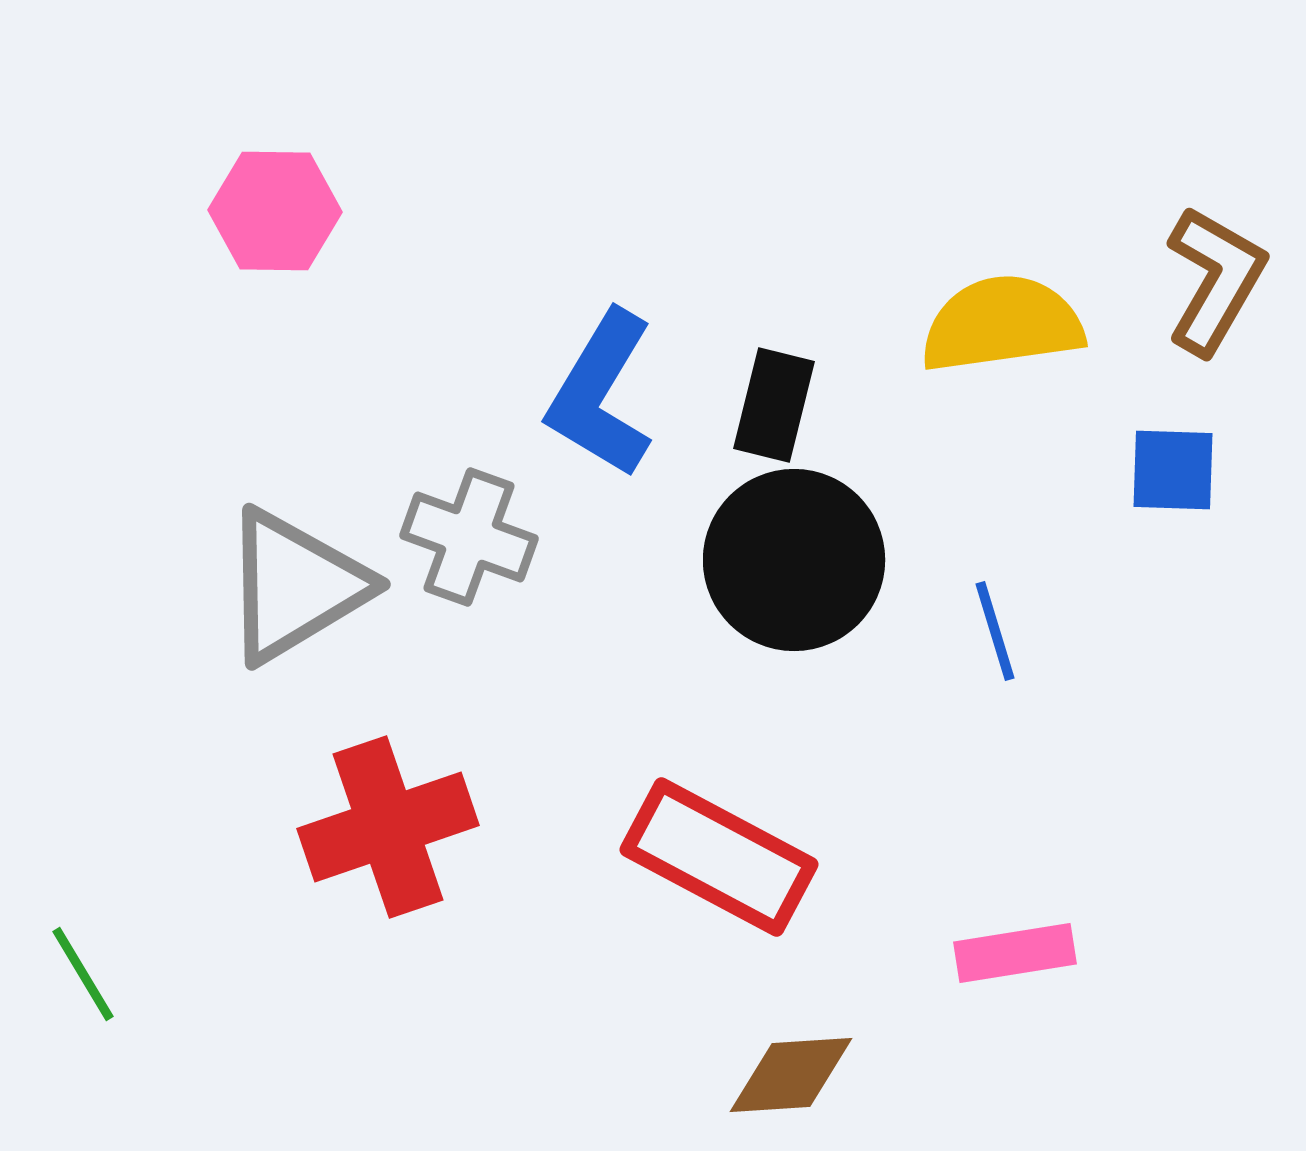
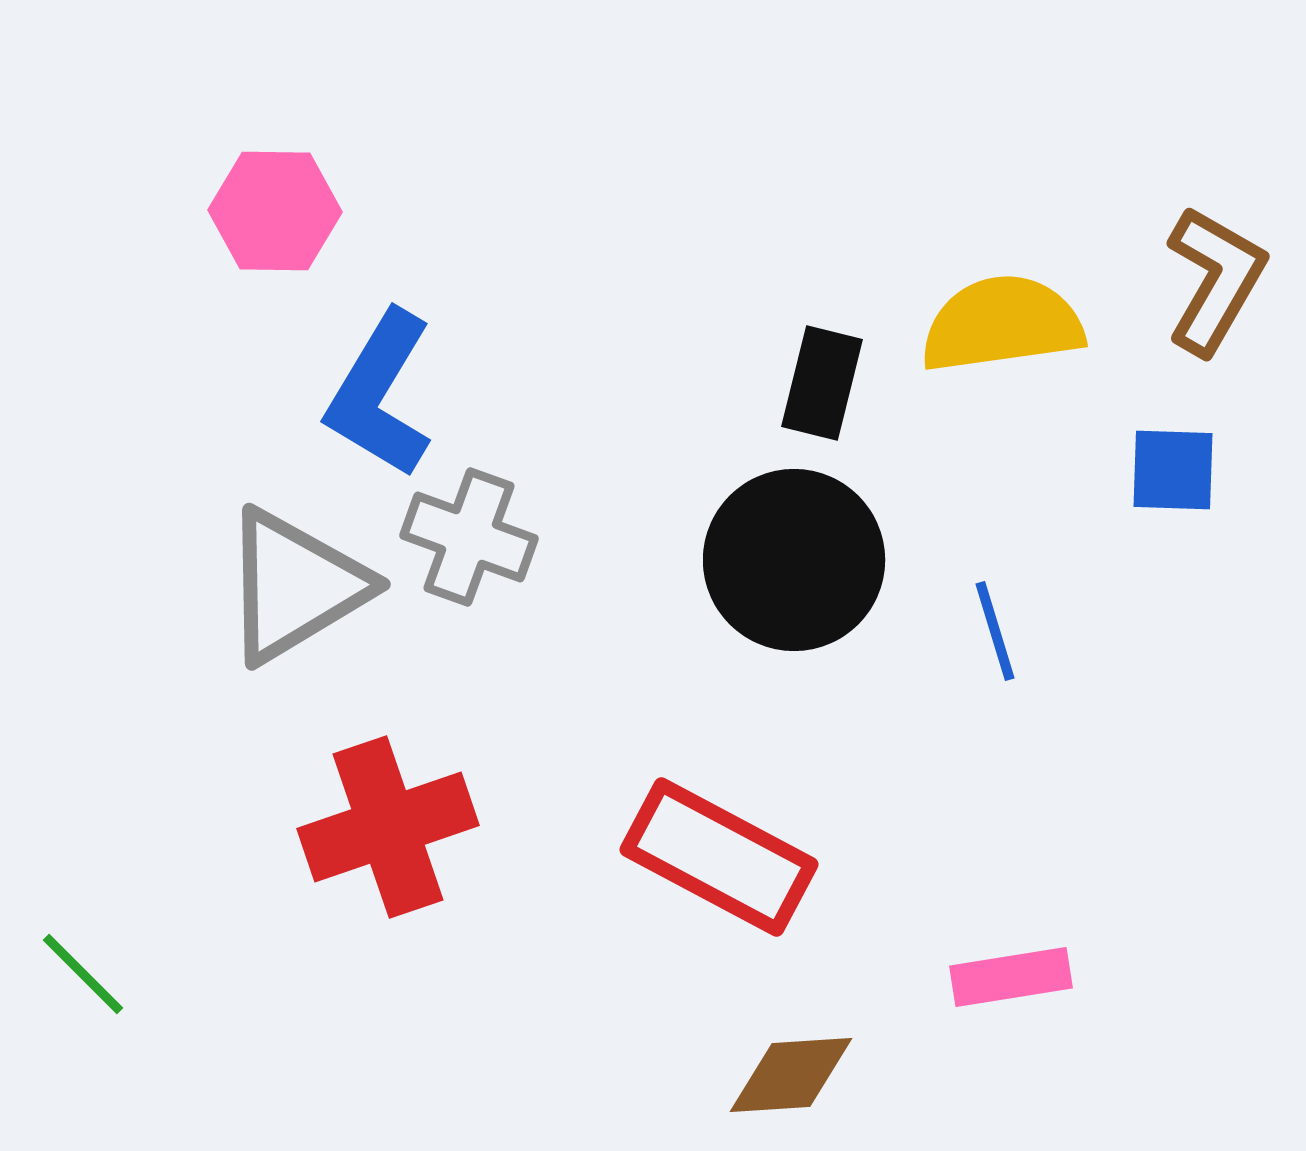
blue L-shape: moved 221 px left
black rectangle: moved 48 px right, 22 px up
pink rectangle: moved 4 px left, 24 px down
green line: rotated 14 degrees counterclockwise
